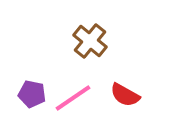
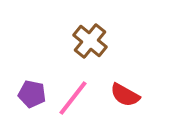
pink line: rotated 18 degrees counterclockwise
